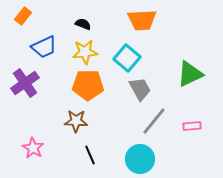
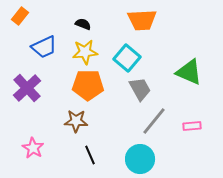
orange rectangle: moved 3 px left
green triangle: moved 1 px left, 2 px up; rotated 48 degrees clockwise
purple cross: moved 2 px right, 5 px down; rotated 8 degrees counterclockwise
